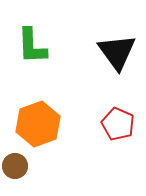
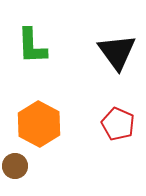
orange hexagon: moved 1 px right; rotated 12 degrees counterclockwise
